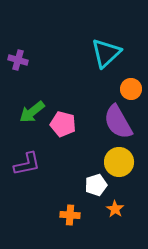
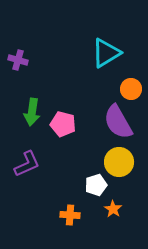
cyan triangle: rotated 12 degrees clockwise
green arrow: rotated 44 degrees counterclockwise
purple L-shape: rotated 12 degrees counterclockwise
orange star: moved 2 px left
